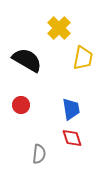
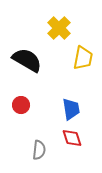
gray semicircle: moved 4 px up
